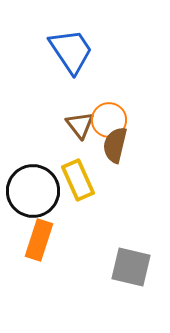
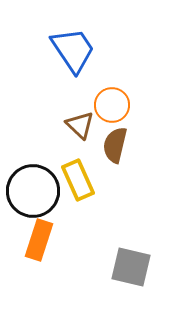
blue trapezoid: moved 2 px right, 1 px up
orange circle: moved 3 px right, 15 px up
brown triangle: rotated 8 degrees counterclockwise
